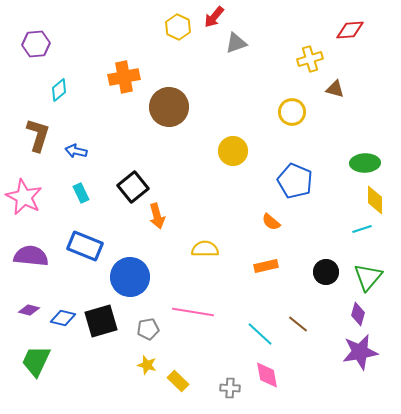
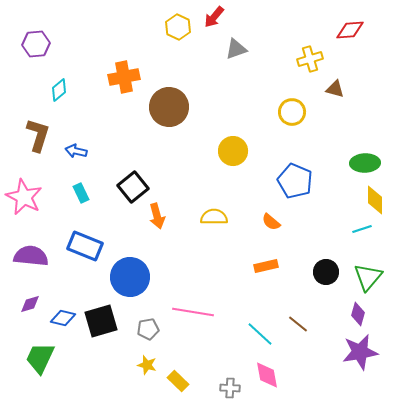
gray triangle at (236, 43): moved 6 px down
yellow semicircle at (205, 249): moved 9 px right, 32 px up
purple diamond at (29, 310): moved 1 px right, 6 px up; rotated 30 degrees counterclockwise
green trapezoid at (36, 361): moved 4 px right, 3 px up
